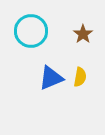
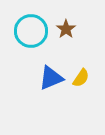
brown star: moved 17 px left, 5 px up
yellow semicircle: moved 1 px right, 1 px down; rotated 24 degrees clockwise
